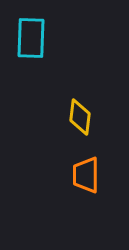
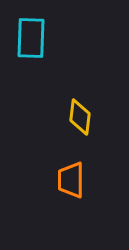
orange trapezoid: moved 15 px left, 5 px down
